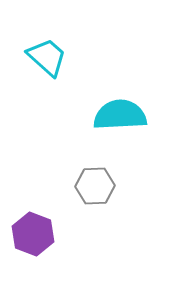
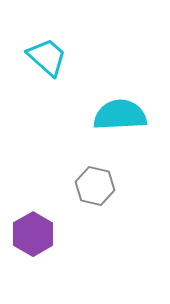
gray hexagon: rotated 15 degrees clockwise
purple hexagon: rotated 9 degrees clockwise
